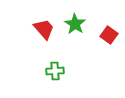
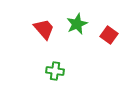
green star: moved 2 px right; rotated 15 degrees clockwise
green cross: rotated 12 degrees clockwise
